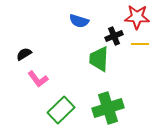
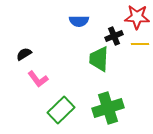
blue semicircle: rotated 18 degrees counterclockwise
